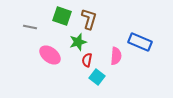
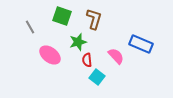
brown L-shape: moved 5 px right
gray line: rotated 48 degrees clockwise
blue rectangle: moved 1 px right, 2 px down
pink semicircle: rotated 48 degrees counterclockwise
red semicircle: rotated 16 degrees counterclockwise
